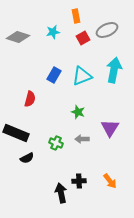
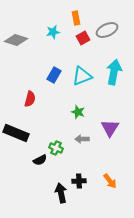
orange rectangle: moved 2 px down
gray diamond: moved 2 px left, 3 px down
cyan arrow: moved 2 px down
green cross: moved 5 px down
black semicircle: moved 13 px right, 2 px down
